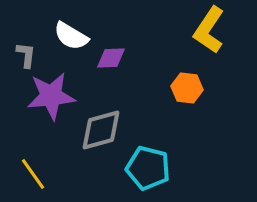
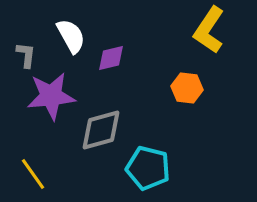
white semicircle: rotated 150 degrees counterclockwise
purple diamond: rotated 12 degrees counterclockwise
